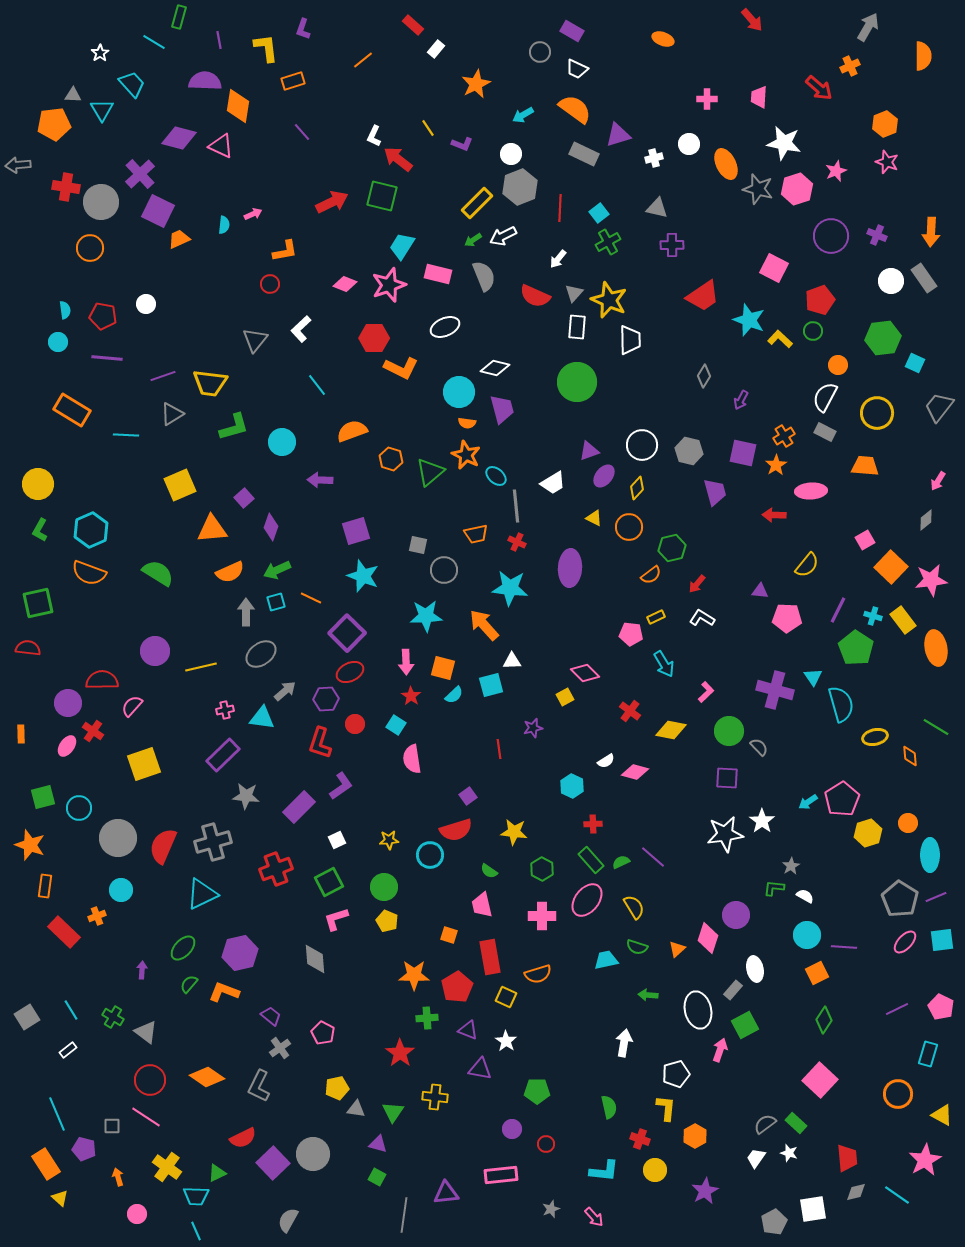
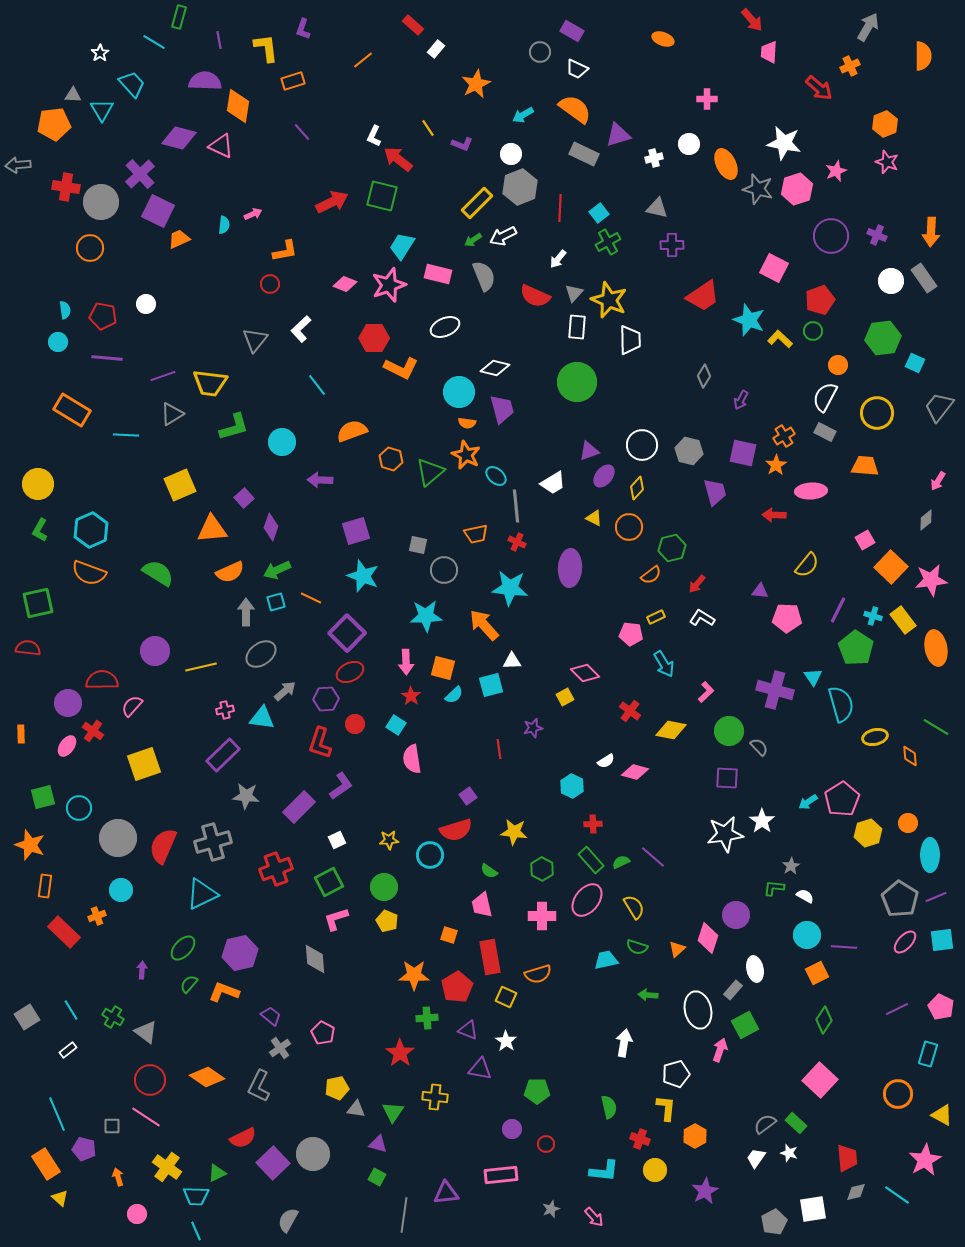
pink trapezoid at (759, 97): moved 10 px right, 45 px up
